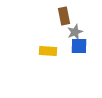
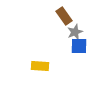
brown rectangle: rotated 24 degrees counterclockwise
yellow rectangle: moved 8 px left, 15 px down
